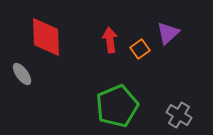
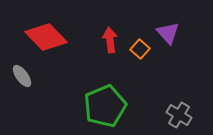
purple triangle: rotated 30 degrees counterclockwise
red diamond: rotated 42 degrees counterclockwise
orange square: rotated 12 degrees counterclockwise
gray ellipse: moved 2 px down
green pentagon: moved 12 px left
